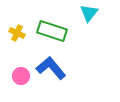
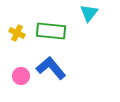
green rectangle: moved 1 px left; rotated 12 degrees counterclockwise
